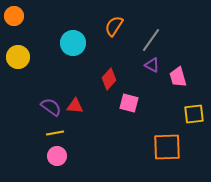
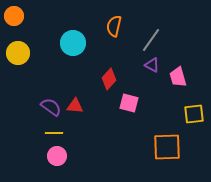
orange semicircle: rotated 20 degrees counterclockwise
yellow circle: moved 4 px up
yellow line: moved 1 px left; rotated 12 degrees clockwise
